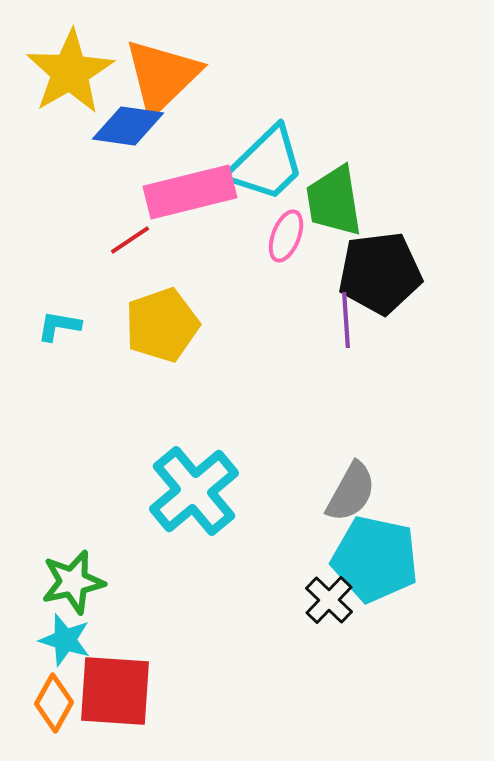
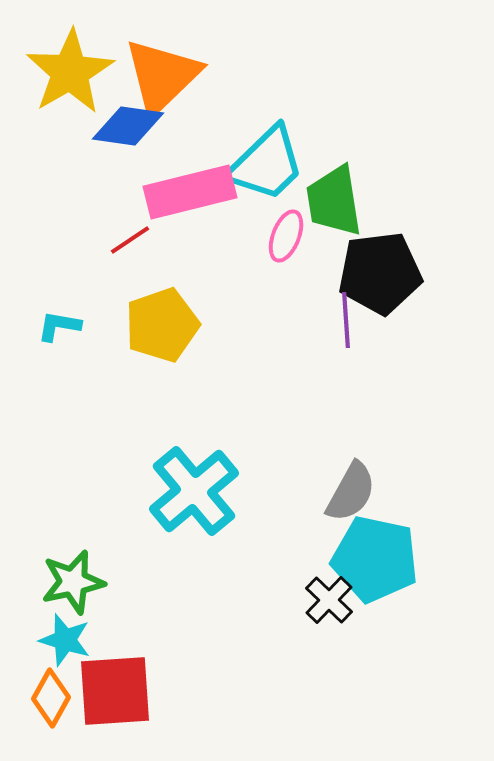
red square: rotated 8 degrees counterclockwise
orange diamond: moved 3 px left, 5 px up
